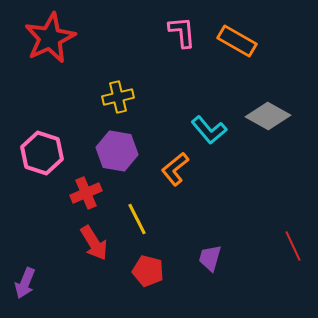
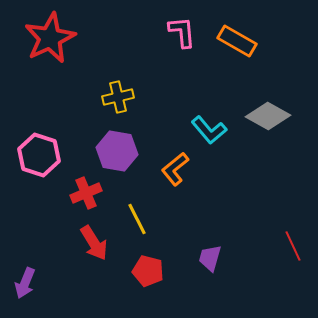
pink hexagon: moved 3 px left, 2 px down
